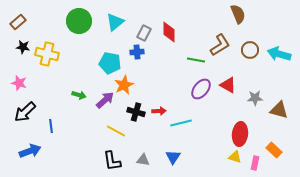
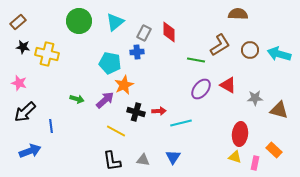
brown semicircle: rotated 66 degrees counterclockwise
green arrow: moved 2 px left, 4 px down
